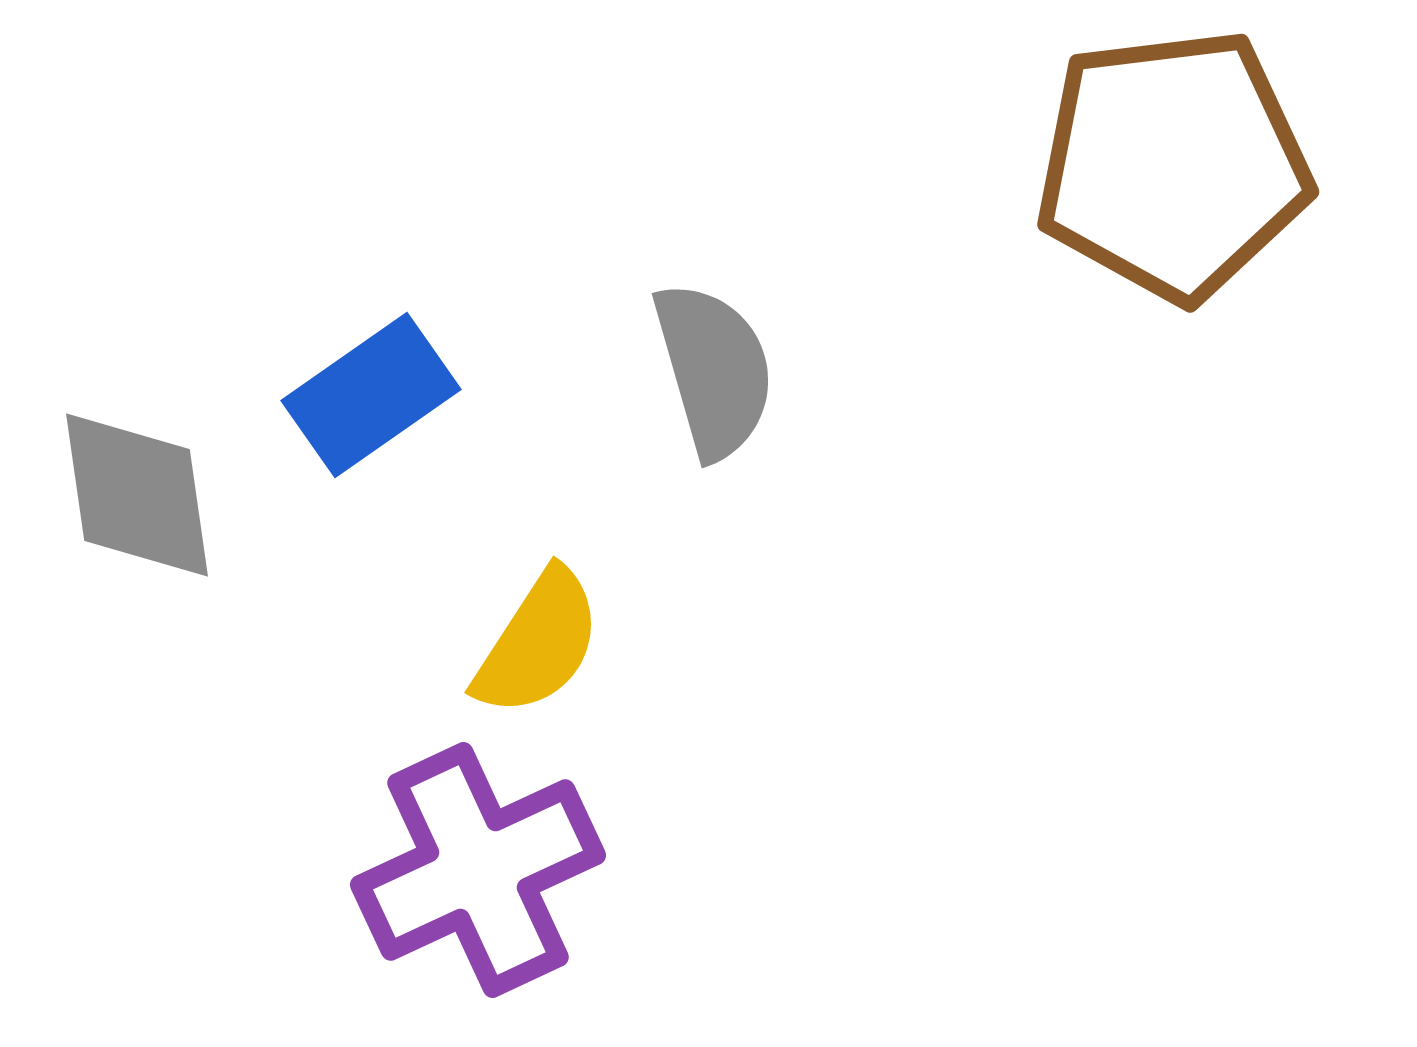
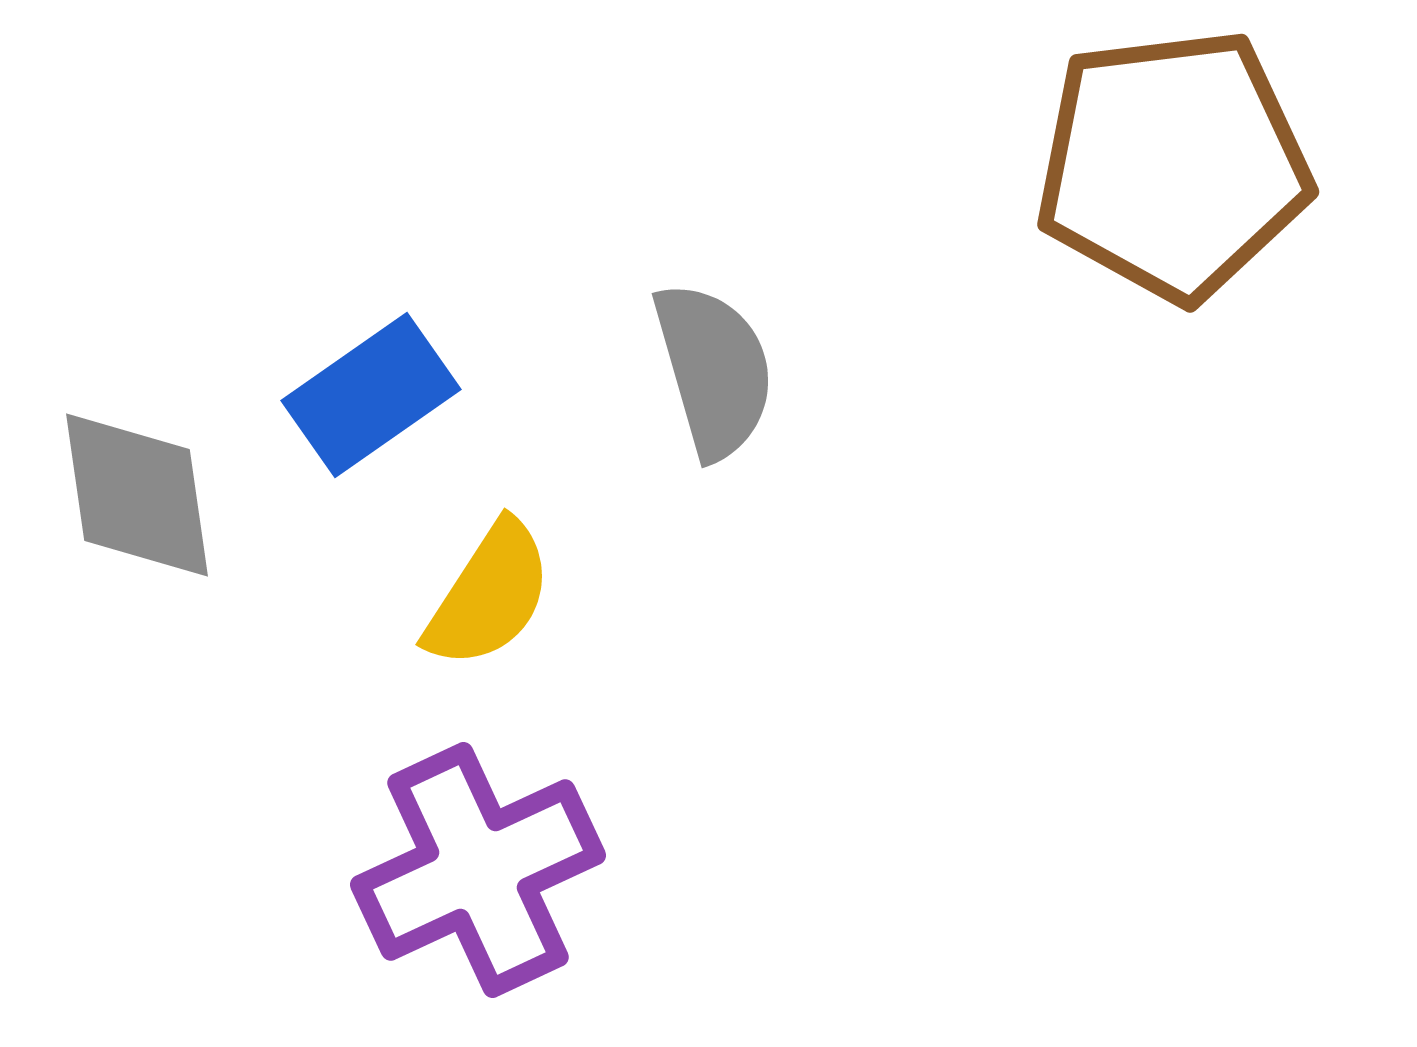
yellow semicircle: moved 49 px left, 48 px up
